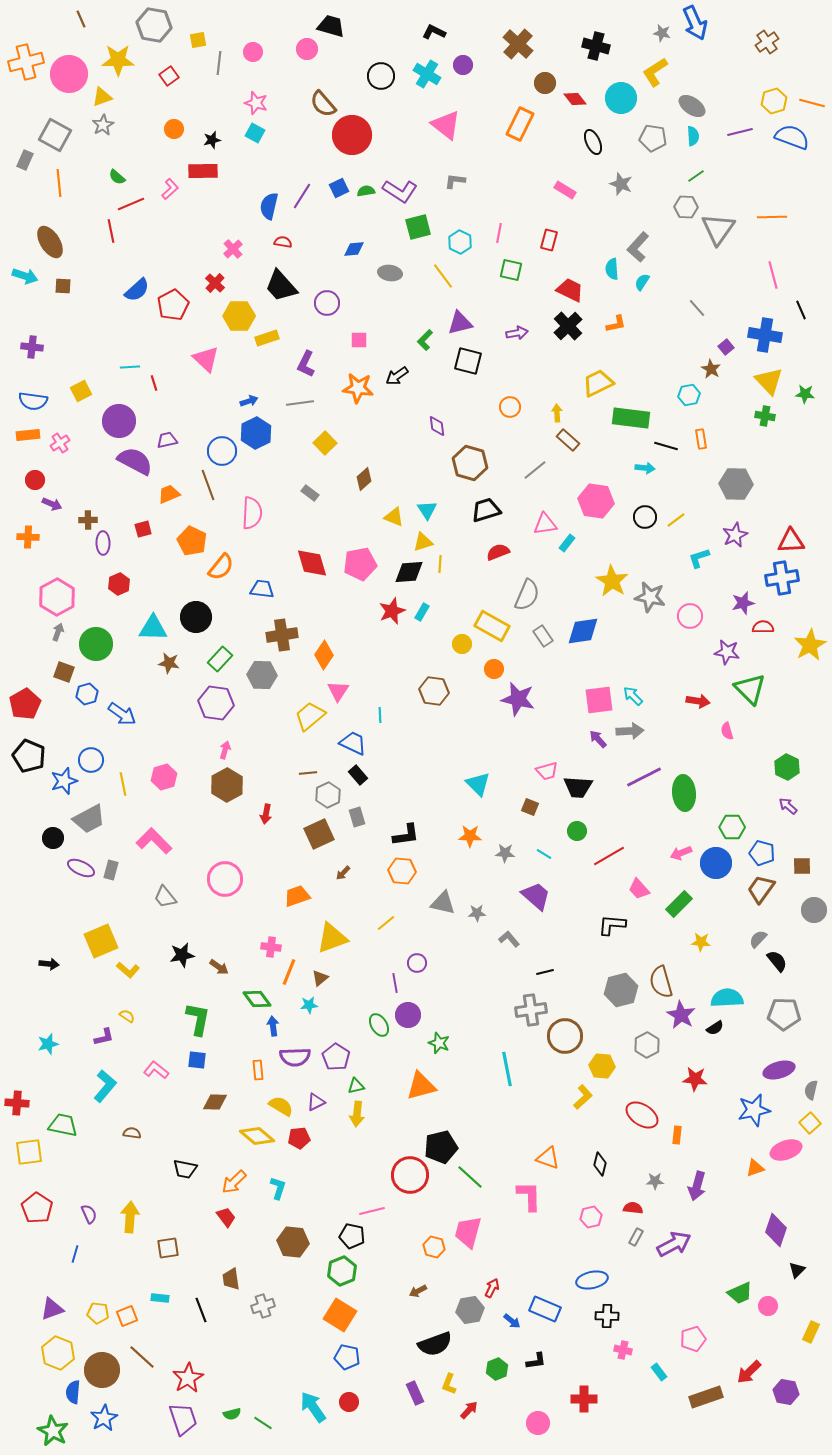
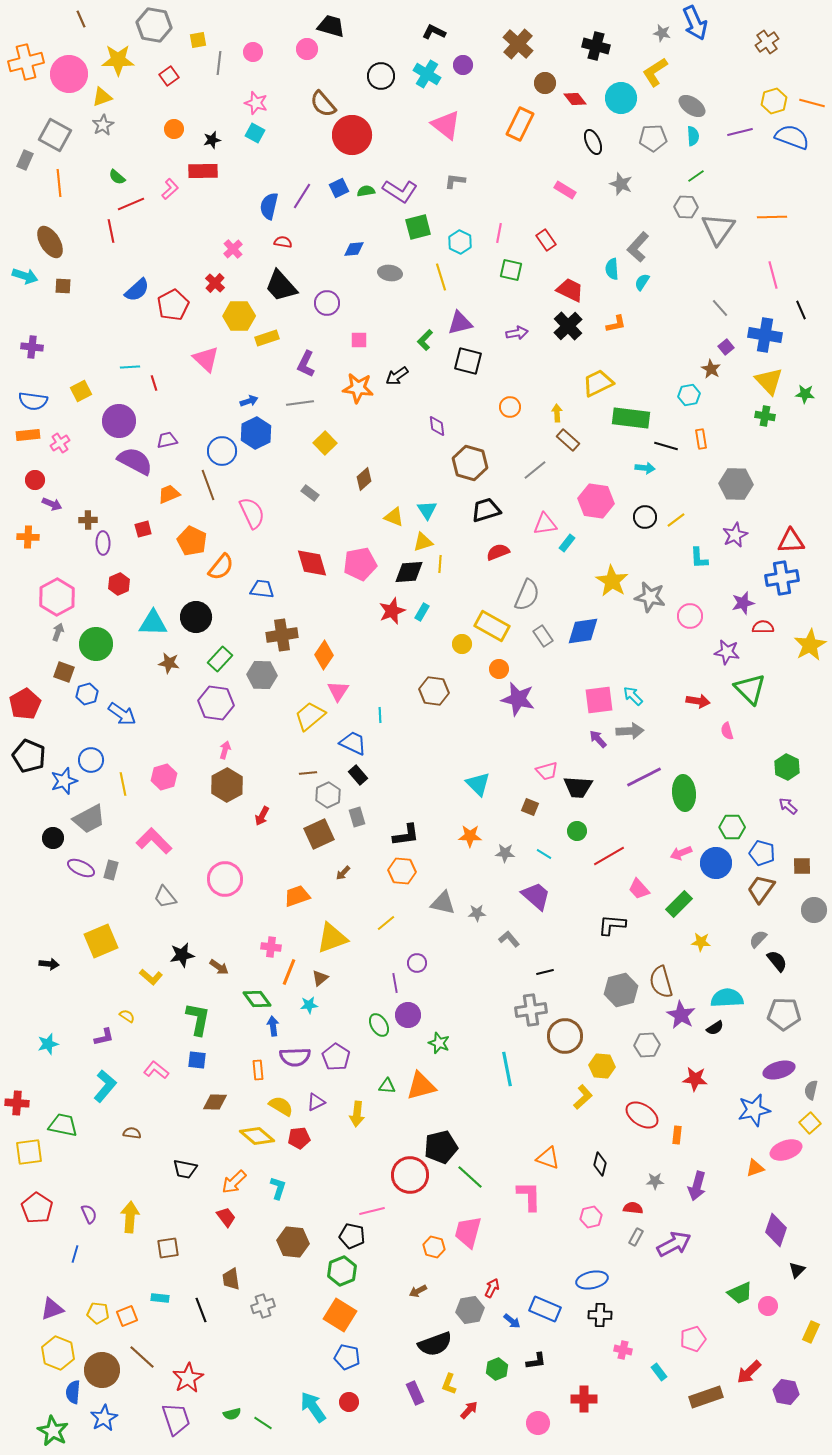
gray pentagon at (653, 138): rotated 12 degrees counterclockwise
red rectangle at (549, 240): moved 3 px left; rotated 50 degrees counterclockwise
yellow line at (443, 276): moved 2 px left, 1 px down; rotated 20 degrees clockwise
gray line at (697, 308): moved 23 px right
pink semicircle at (252, 513): rotated 28 degrees counterclockwise
cyan L-shape at (699, 558): rotated 75 degrees counterclockwise
cyan triangle at (153, 628): moved 5 px up
orange circle at (494, 669): moved 5 px right
red arrow at (266, 814): moved 4 px left, 2 px down; rotated 18 degrees clockwise
yellow L-shape at (128, 970): moved 23 px right, 7 px down
gray hexagon at (647, 1045): rotated 25 degrees clockwise
green triangle at (356, 1086): moved 31 px right; rotated 18 degrees clockwise
black cross at (607, 1316): moved 7 px left, 1 px up
purple trapezoid at (183, 1419): moved 7 px left
